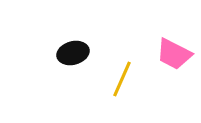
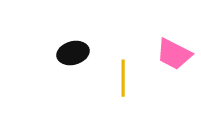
yellow line: moved 1 px right, 1 px up; rotated 24 degrees counterclockwise
